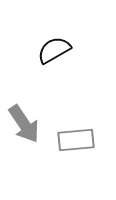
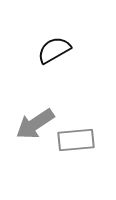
gray arrow: moved 11 px right; rotated 90 degrees clockwise
